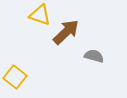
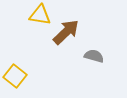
yellow triangle: rotated 10 degrees counterclockwise
yellow square: moved 1 px up
